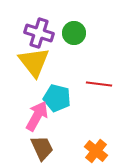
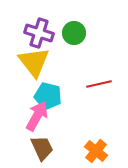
red line: rotated 20 degrees counterclockwise
cyan pentagon: moved 9 px left, 2 px up
